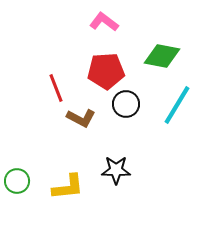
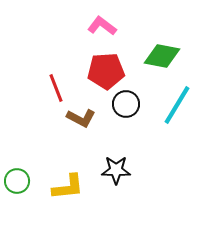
pink L-shape: moved 2 px left, 4 px down
